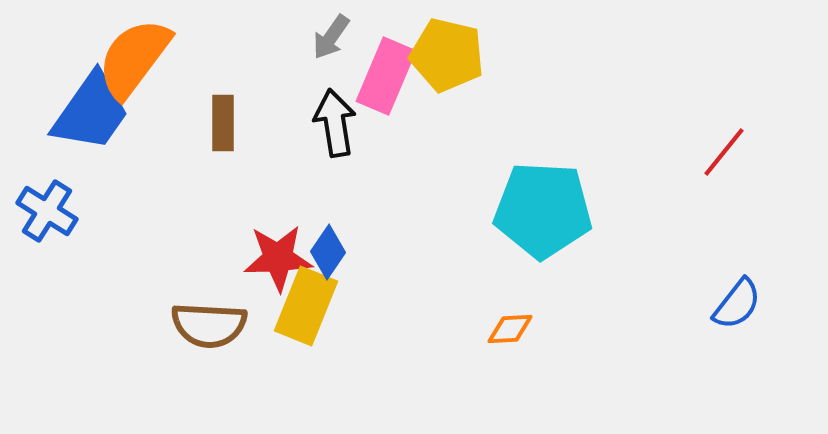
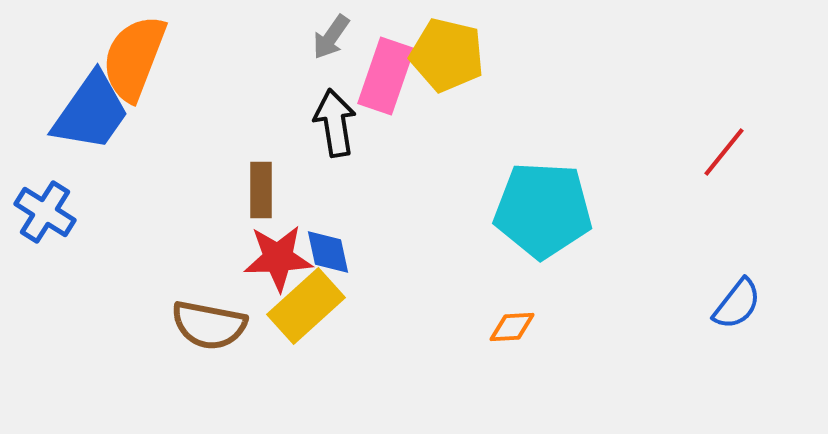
orange semicircle: rotated 16 degrees counterclockwise
pink rectangle: rotated 4 degrees counterclockwise
brown rectangle: moved 38 px right, 67 px down
blue cross: moved 2 px left, 1 px down
blue diamond: rotated 46 degrees counterclockwise
yellow rectangle: rotated 26 degrees clockwise
brown semicircle: rotated 8 degrees clockwise
orange diamond: moved 2 px right, 2 px up
